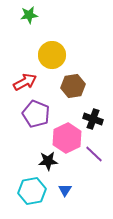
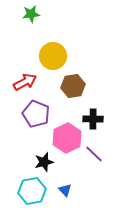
green star: moved 2 px right, 1 px up
yellow circle: moved 1 px right, 1 px down
black cross: rotated 18 degrees counterclockwise
black star: moved 4 px left, 1 px down; rotated 12 degrees counterclockwise
blue triangle: rotated 16 degrees counterclockwise
